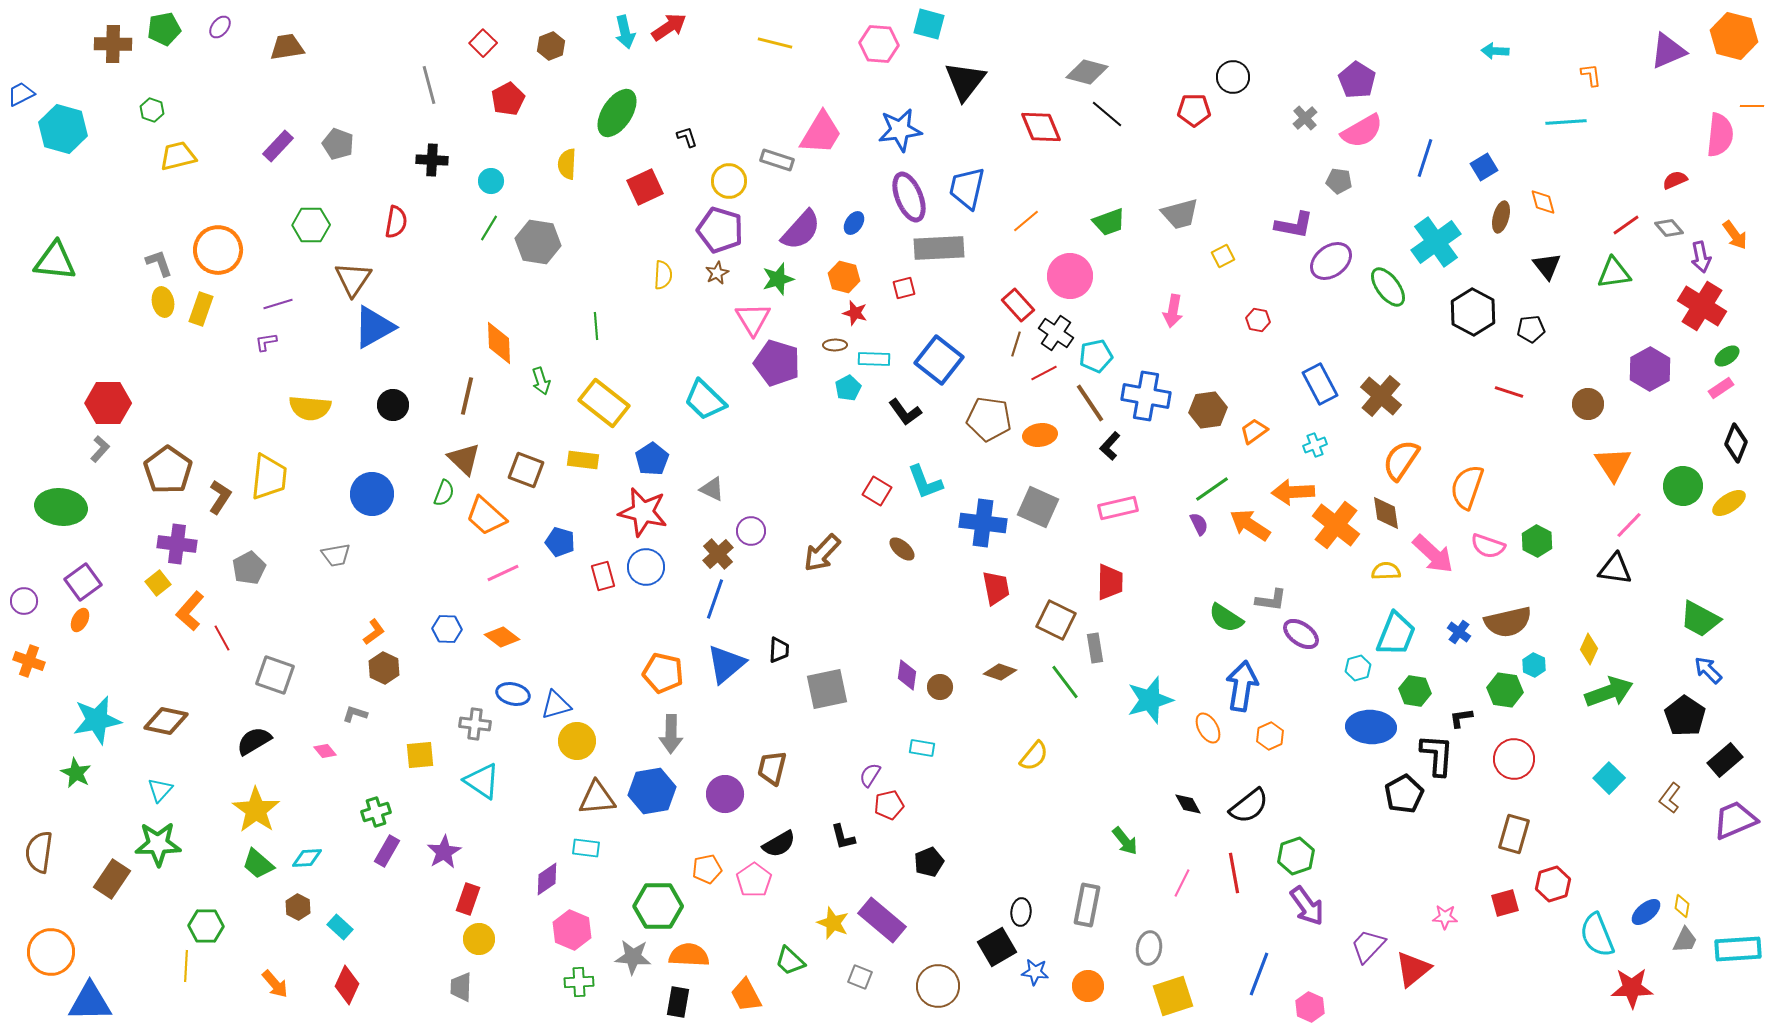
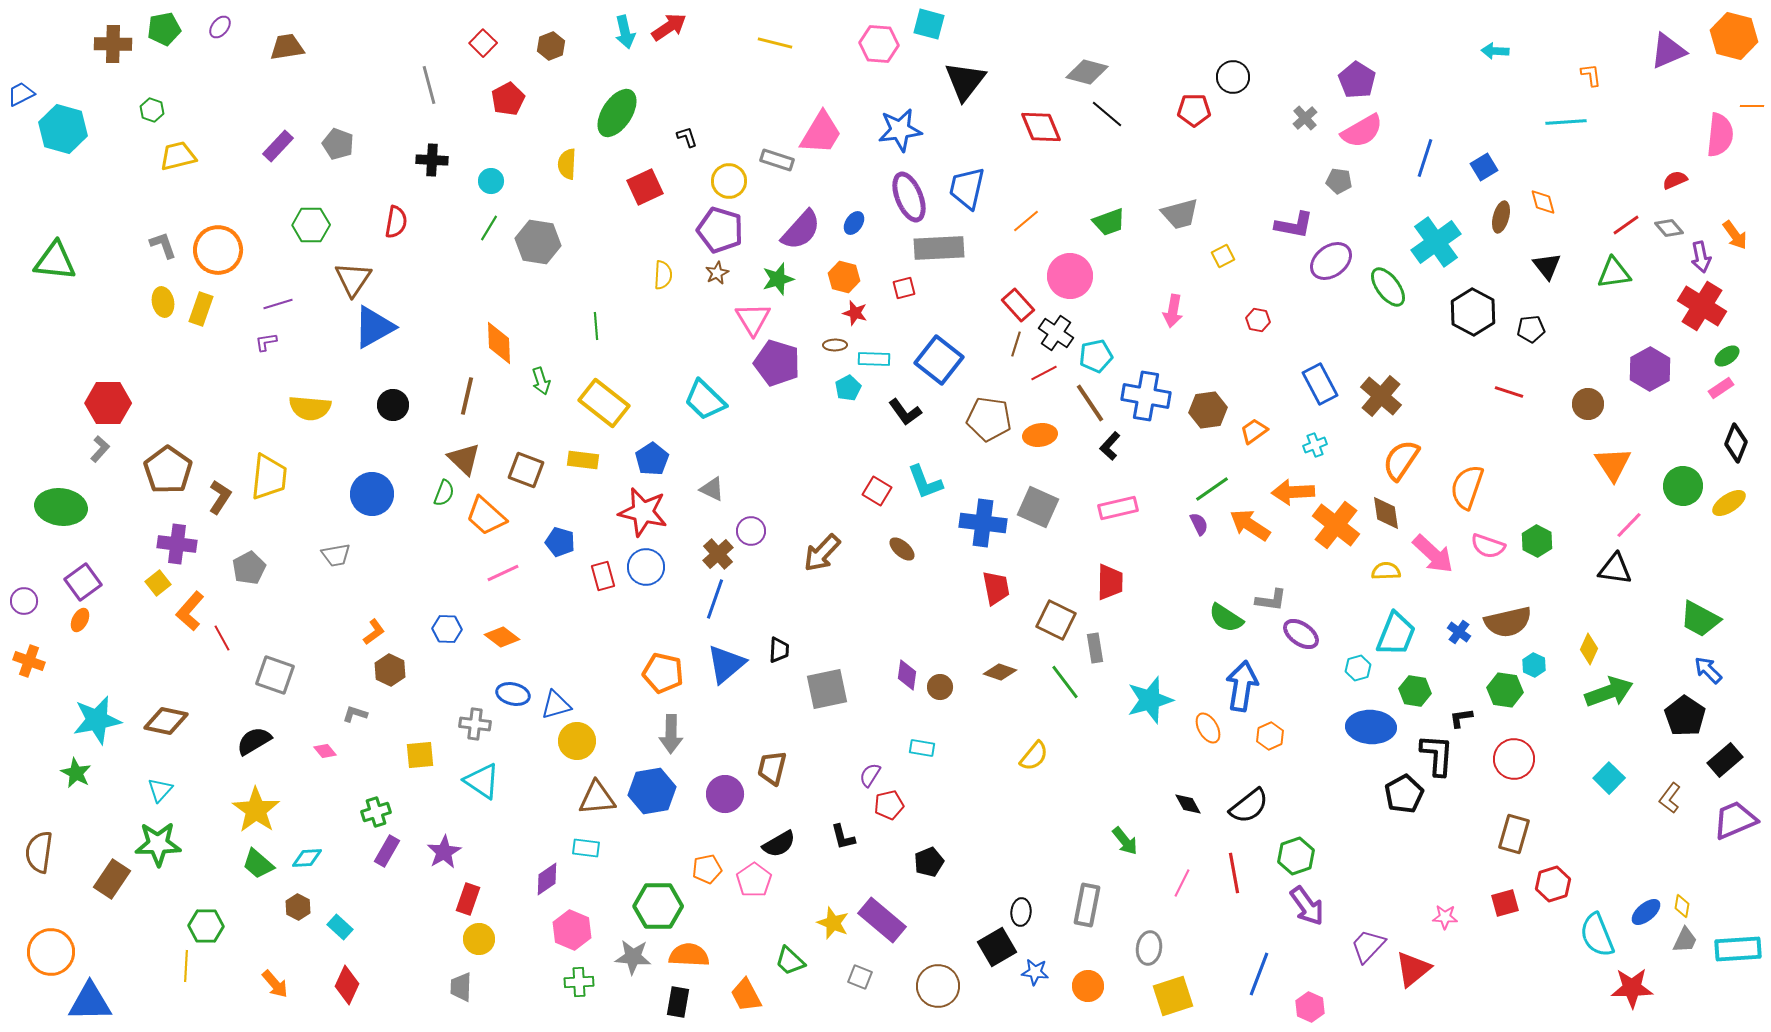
gray L-shape at (159, 263): moved 4 px right, 18 px up
brown hexagon at (384, 668): moved 6 px right, 2 px down
